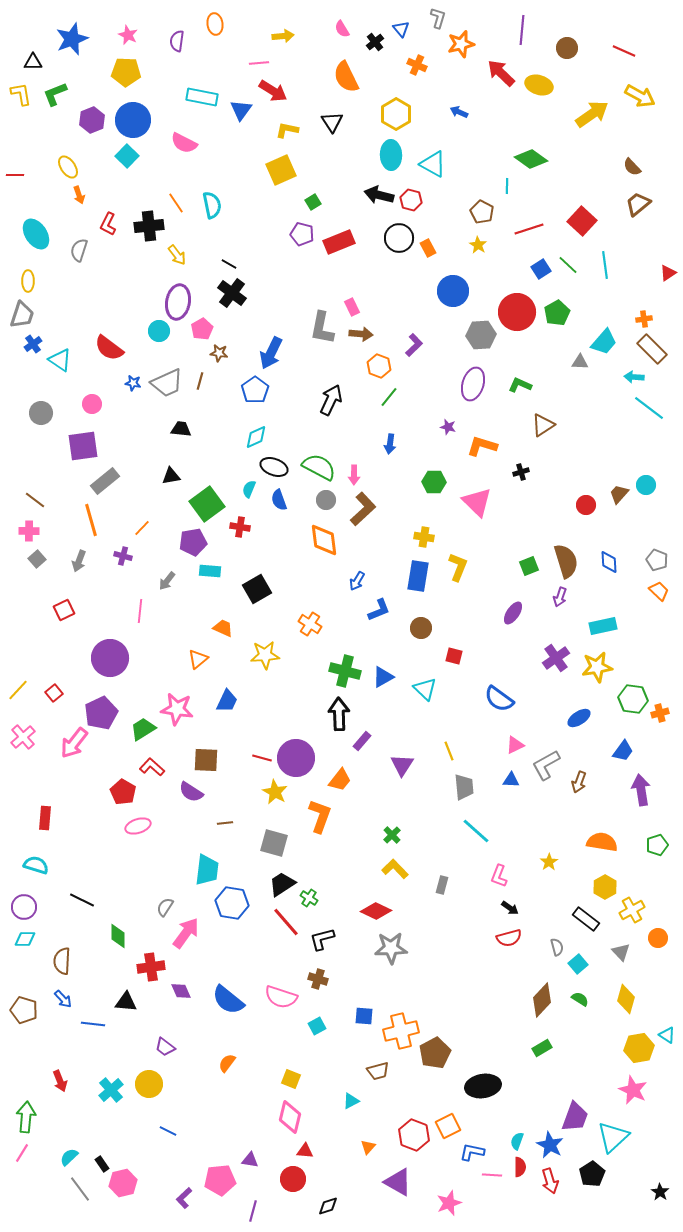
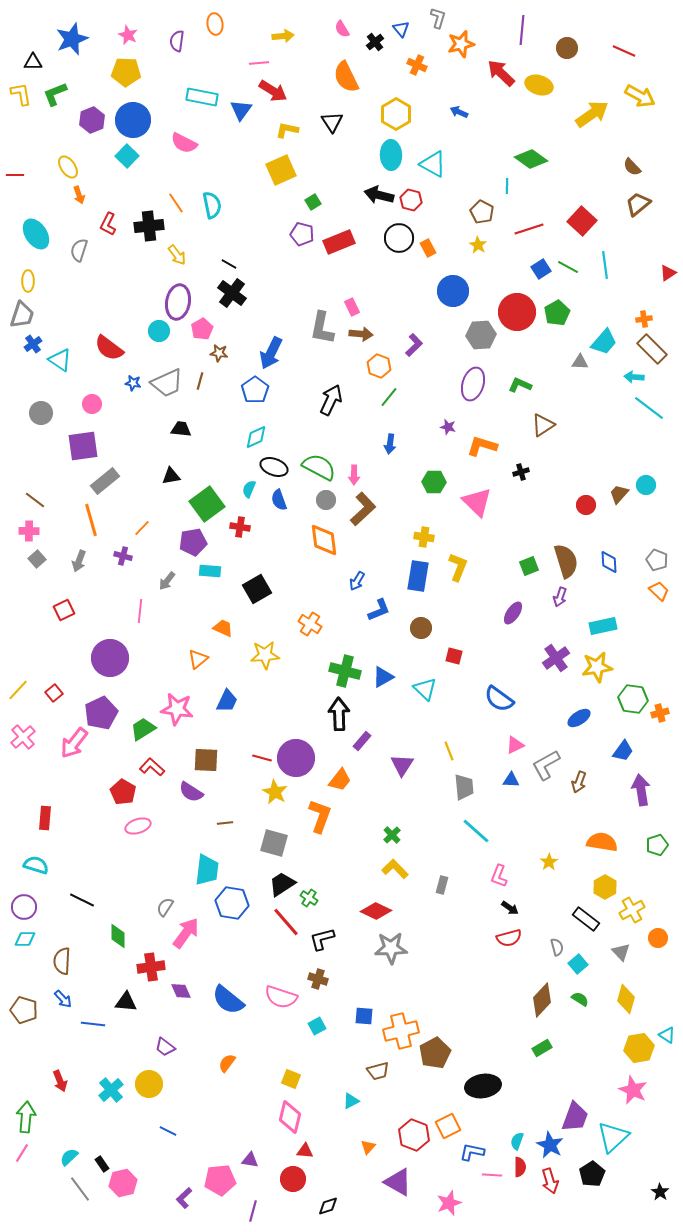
green line at (568, 265): moved 2 px down; rotated 15 degrees counterclockwise
